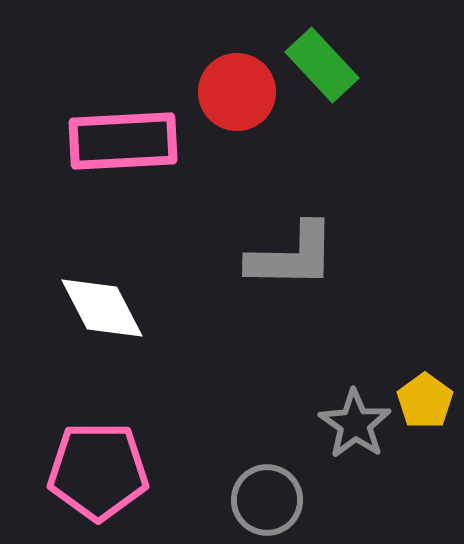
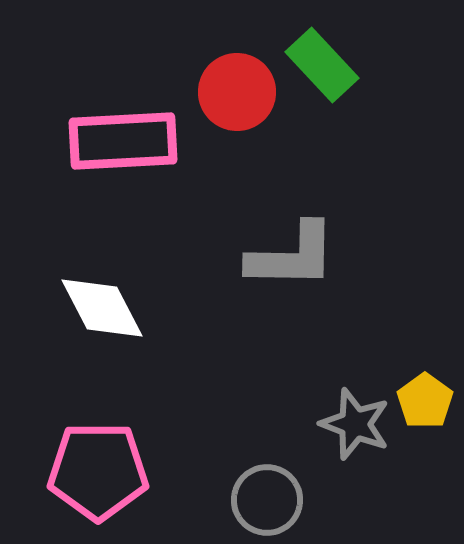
gray star: rotated 14 degrees counterclockwise
